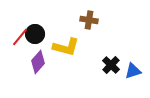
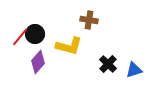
yellow L-shape: moved 3 px right, 1 px up
black cross: moved 3 px left, 1 px up
blue triangle: moved 1 px right, 1 px up
